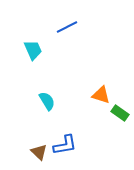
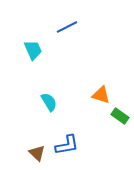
cyan semicircle: moved 2 px right, 1 px down
green rectangle: moved 3 px down
blue L-shape: moved 2 px right
brown triangle: moved 2 px left, 1 px down
